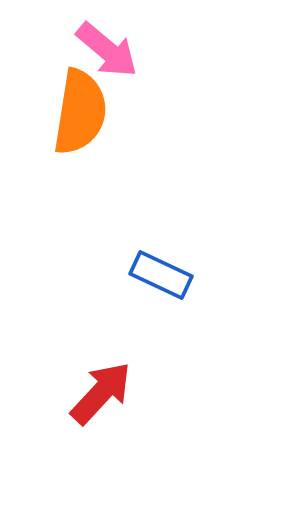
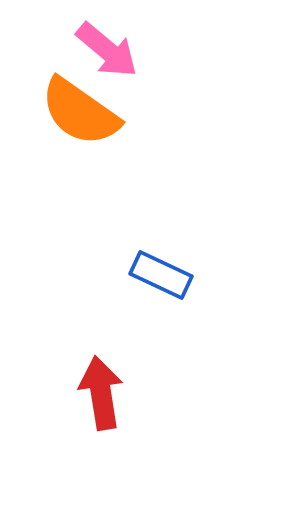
orange semicircle: rotated 116 degrees clockwise
red arrow: rotated 52 degrees counterclockwise
